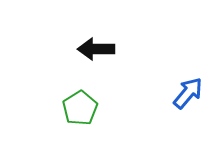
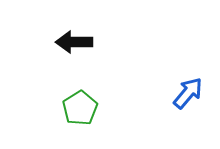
black arrow: moved 22 px left, 7 px up
